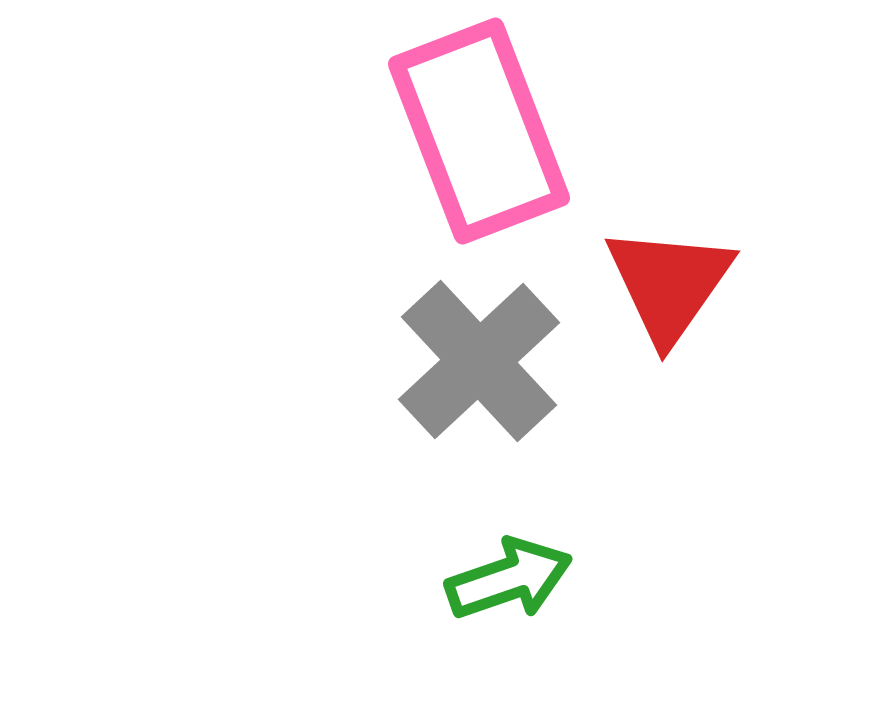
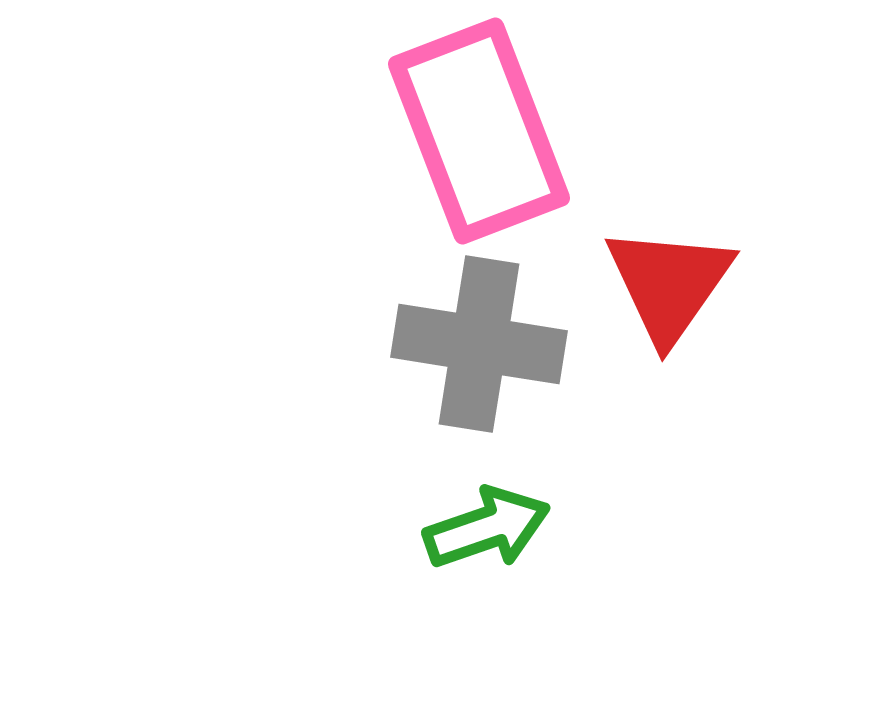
gray cross: moved 17 px up; rotated 38 degrees counterclockwise
green arrow: moved 22 px left, 51 px up
